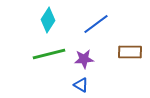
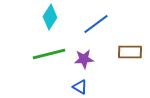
cyan diamond: moved 2 px right, 3 px up
blue triangle: moved 1 px left, 2 px down
